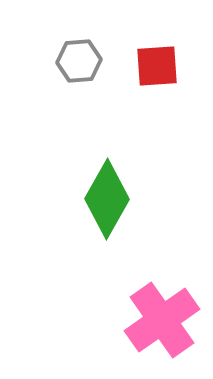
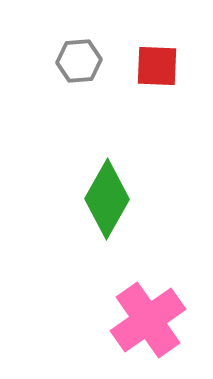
red square: rotated 6 degrees clockwise
pink cross: moved 14 px left
